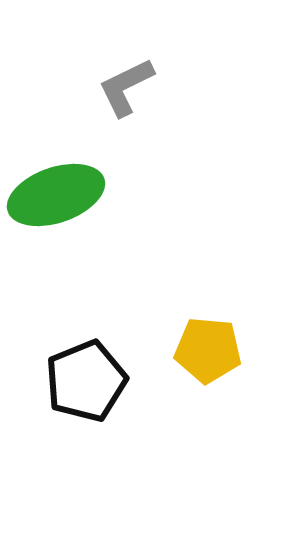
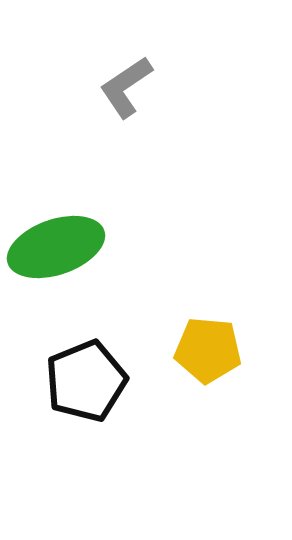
gray L-shape: rotated 8 degrees counterclockwise
green ellipse: moved 52 px down
